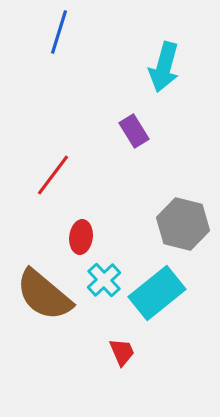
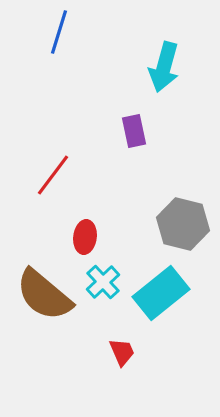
purple rectangle: rotated 20 degrees clockwise
red ellipse: moved 4 px right
cyan cross: moved 1 px left, 2 px down
cyan rectangle: moved 4 px right
